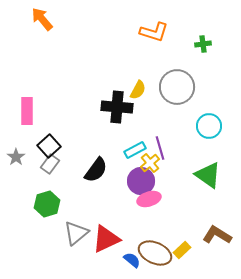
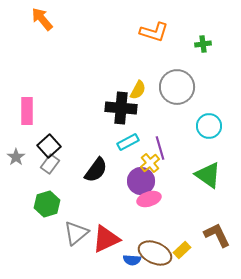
black cross: moved 4 px right, 1 px down
cyan rectangle: moved 7 px left, 8 px up
brown L-shape: rotated 32 degrees clockwise
blue semicircle: rotated 144 degrees clockwise
